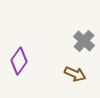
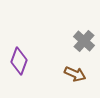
purple diamond: rotated 16 degrees counterclockwise
